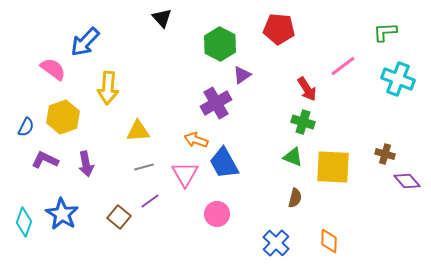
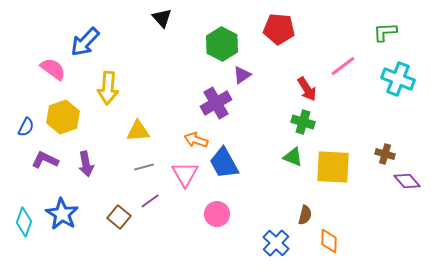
green hexagon: moved 2 px right
brown semicircle: moved 10 px right, 17 px down
